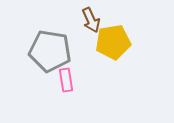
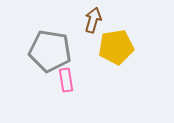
brown arrow: moved 2 px right; rotated 140 degrees counterclockwise
yellow pentagon: moved 3 px right, 5 px down
